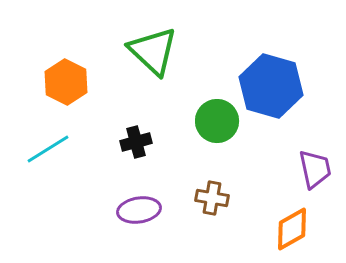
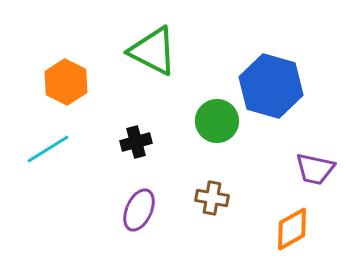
green triangle: rotated 16 degrees counterclockwise
purple trapezoid: rotated 114 degrees clockwise
purple ellipse: rotated 57 degrees counterclockwise
